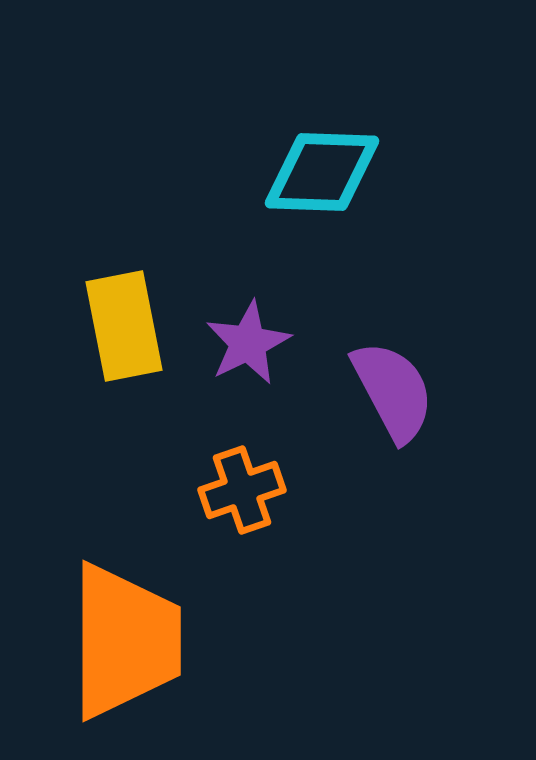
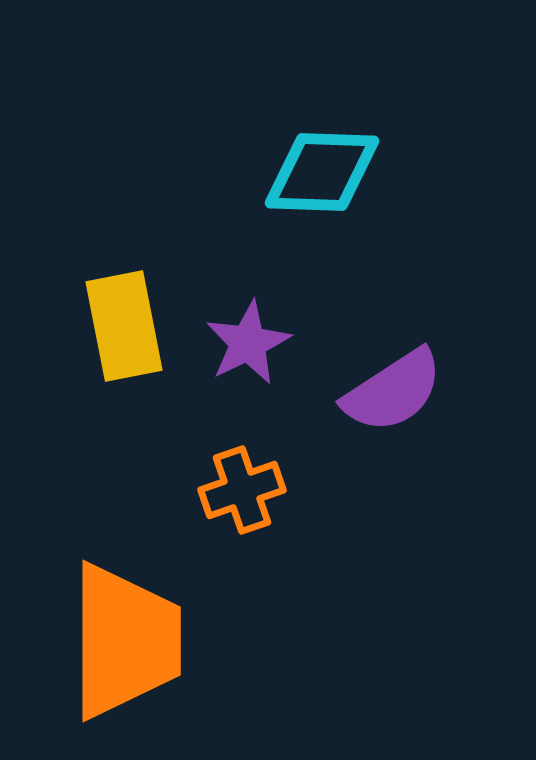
purple semicircle: rotated 85 degrees clockwise
